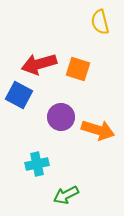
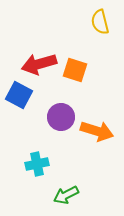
orange square: moved 3 px left, 1 px down
orange arrow: moved 1 px left, 1 px down
